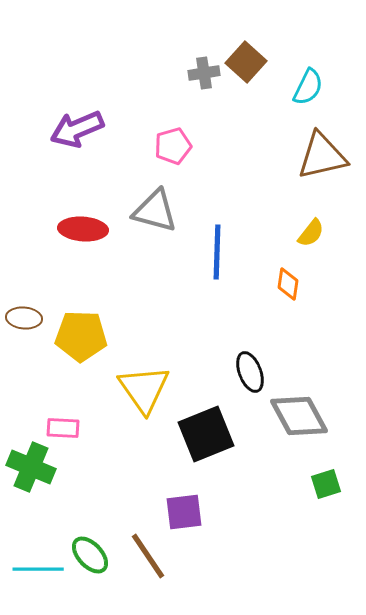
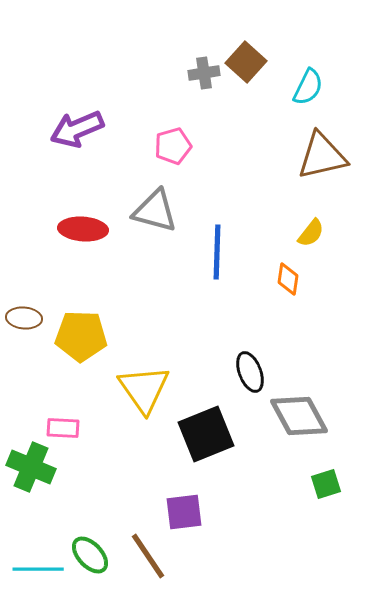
orange diamond: moved 5 px up
